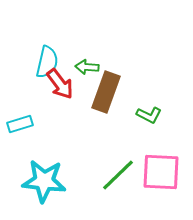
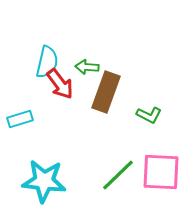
cyan rectangle: moved 5 px up
